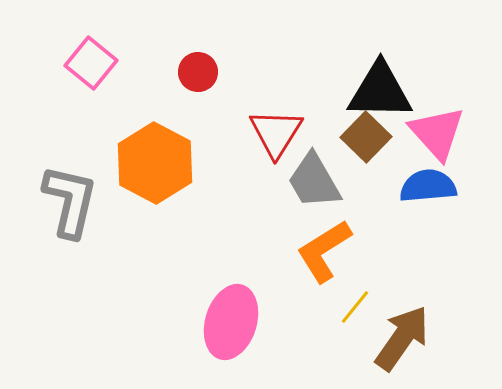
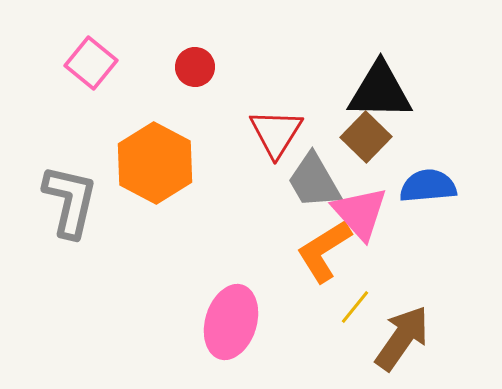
red circle: moved 3 px left, 5 px up
pink triangle: moved 77 px left, 80 px down
